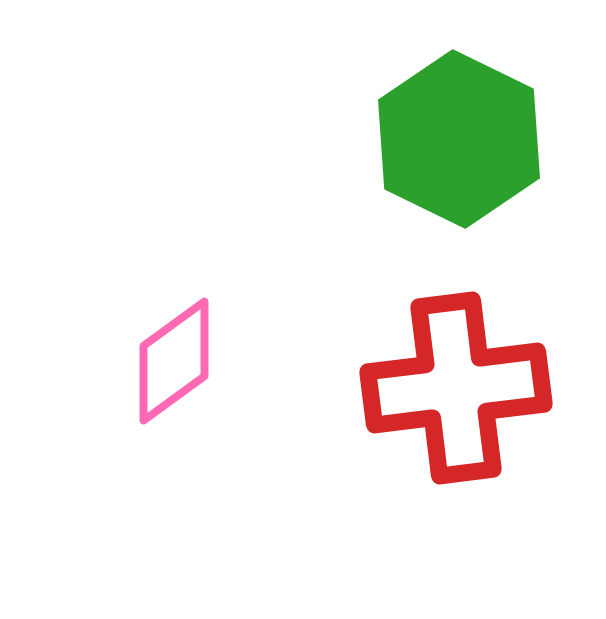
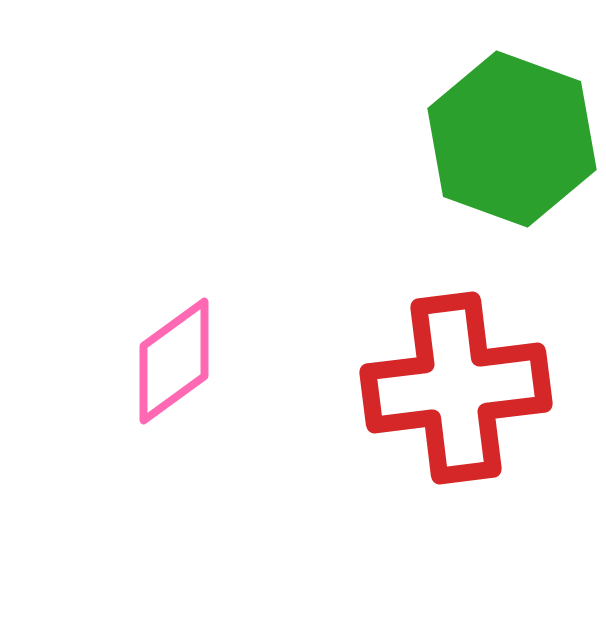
green hexagon: moved 53 px right; rotated 6 degrees counterclockwise
